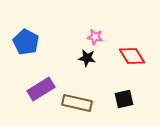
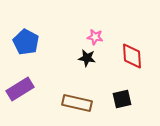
red diamond: rotated 28 degrees clockwise
purple rectangle: moved 21 px left
black square: moved 2 px left
